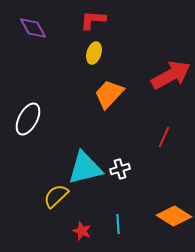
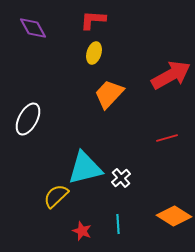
red line: moved 3 px right, 1 px down; rotated 50 degrees clockwise
white cross: moved 1 px right, 9 px down; rotated 24 degrees counterclockwise
